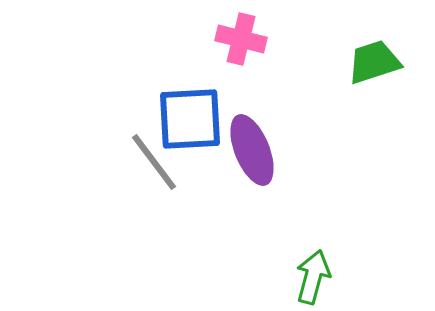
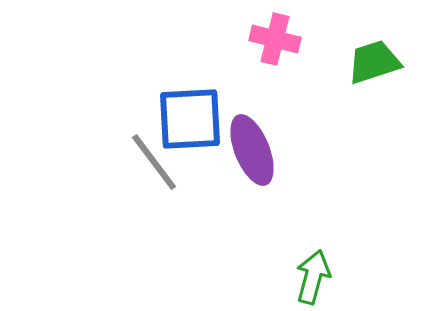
pink cross: moved 34 px right
